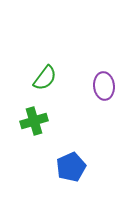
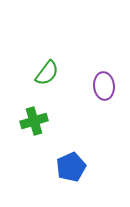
green semicircle: moved 2 px right, 5 px up
